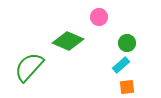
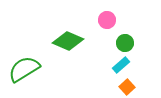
pink circle: moved 8 px right, 3 px down
green circle: moved 2 px left
green semicircle: moved 5 px left, 2 px down; rotated 16 degrees clockwise
orange square: rotated 35 degrees counterclockwise
